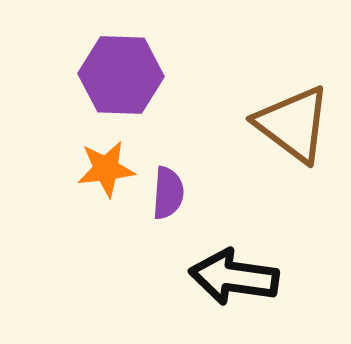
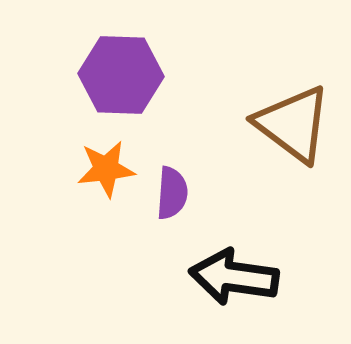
purple semicircle: moved 4 px right
